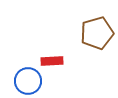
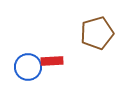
blue circle: moved 14 px up
